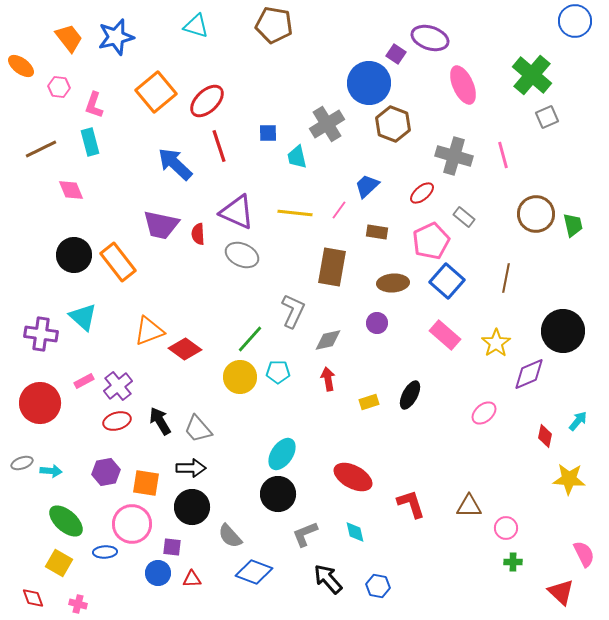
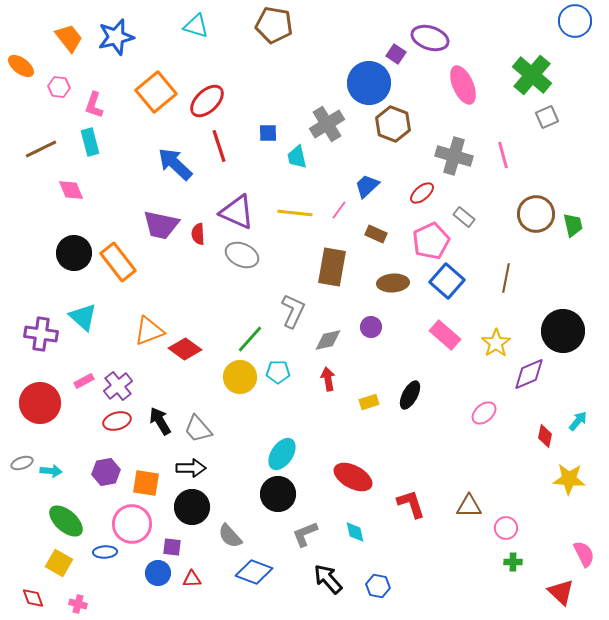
brown rectangle at (377, 232): moved 1 px left, 2 px down; rotated 15 degrees clockwise
black circle at (74, 255): moved 2 px up
purple circle at (377, 323): moved 6 px left, 4 px down
